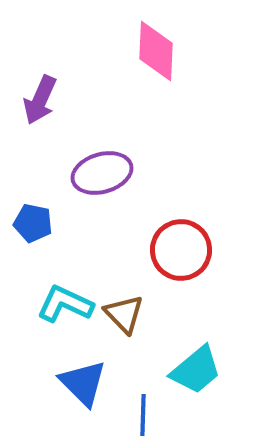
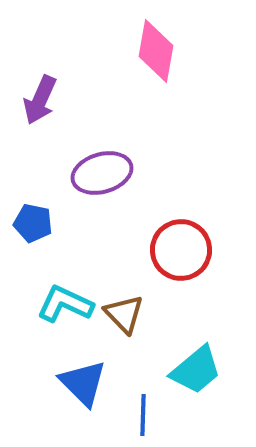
pink diamond: rotated 8 degrees clockwise
